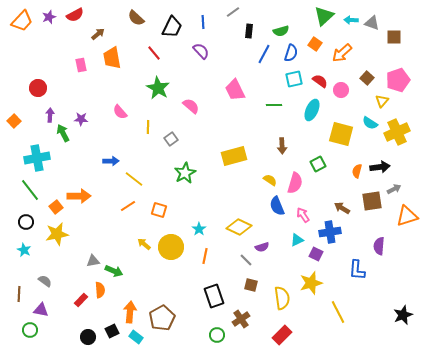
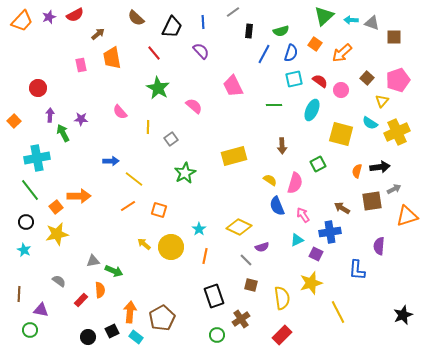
pink trapezoid at (235, 90): moved 2 px left, 4 px up
pink semicircle at (191, 106): moved 3 px right
gray semicircle at (45, 281): moved 14 px right
